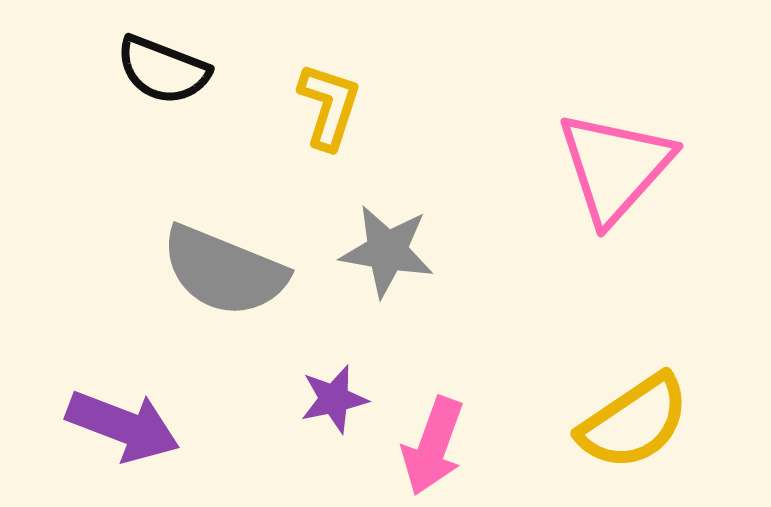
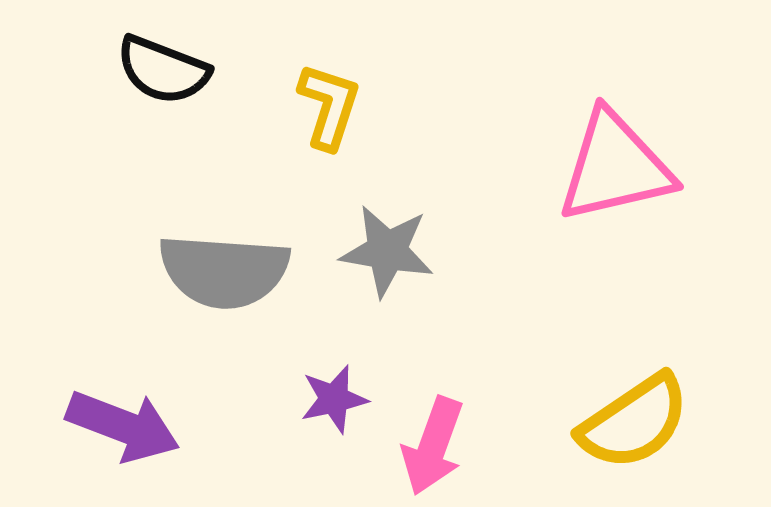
pink triangle: rotated 35 degrees clockwise
gray semicircle: rotated 18 degrees counterclockwise
